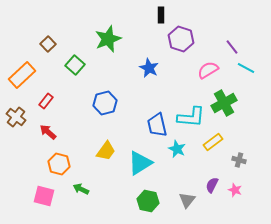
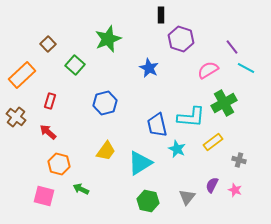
red rectangle: moved 4 px right; rotated 21 degrees counterclockwise
gray triangle: moved 3 px up
